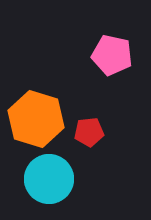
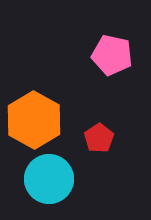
orange hexagon: moved 2 px left, 1 px down; rotated 12 degrees clockwise
red pentagon: moved 10 px right, 6 px down; rotated 28 degrees counterclockwise
